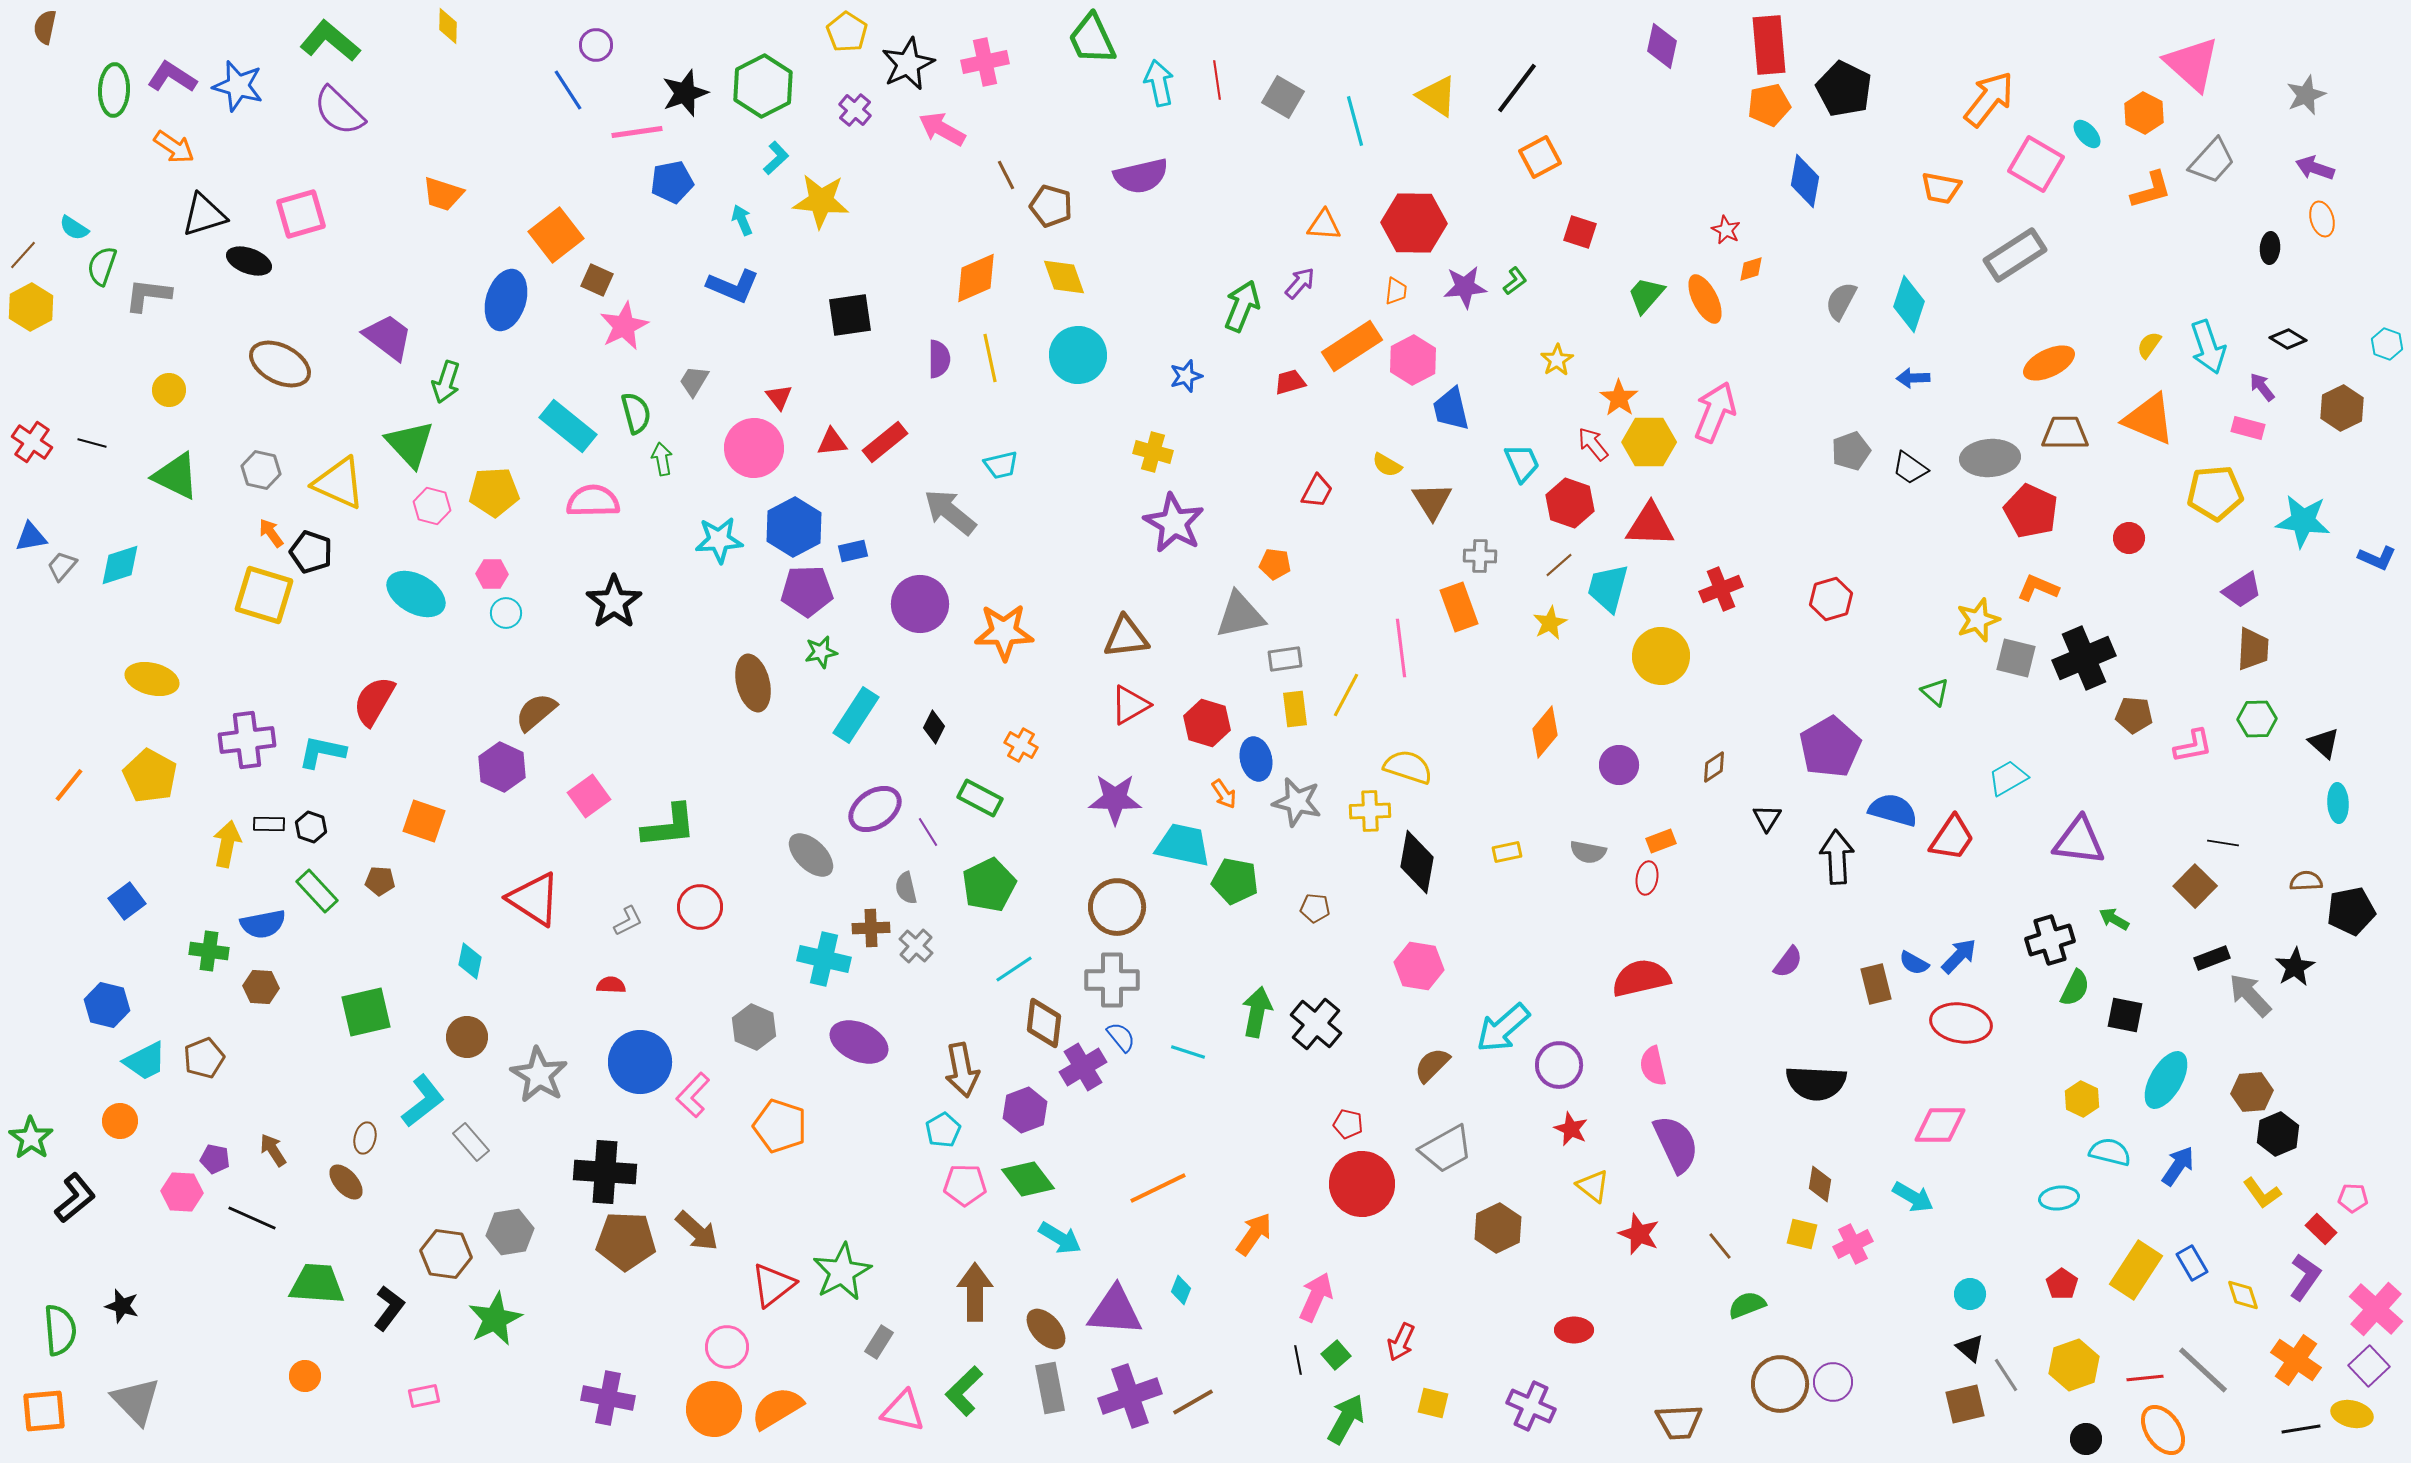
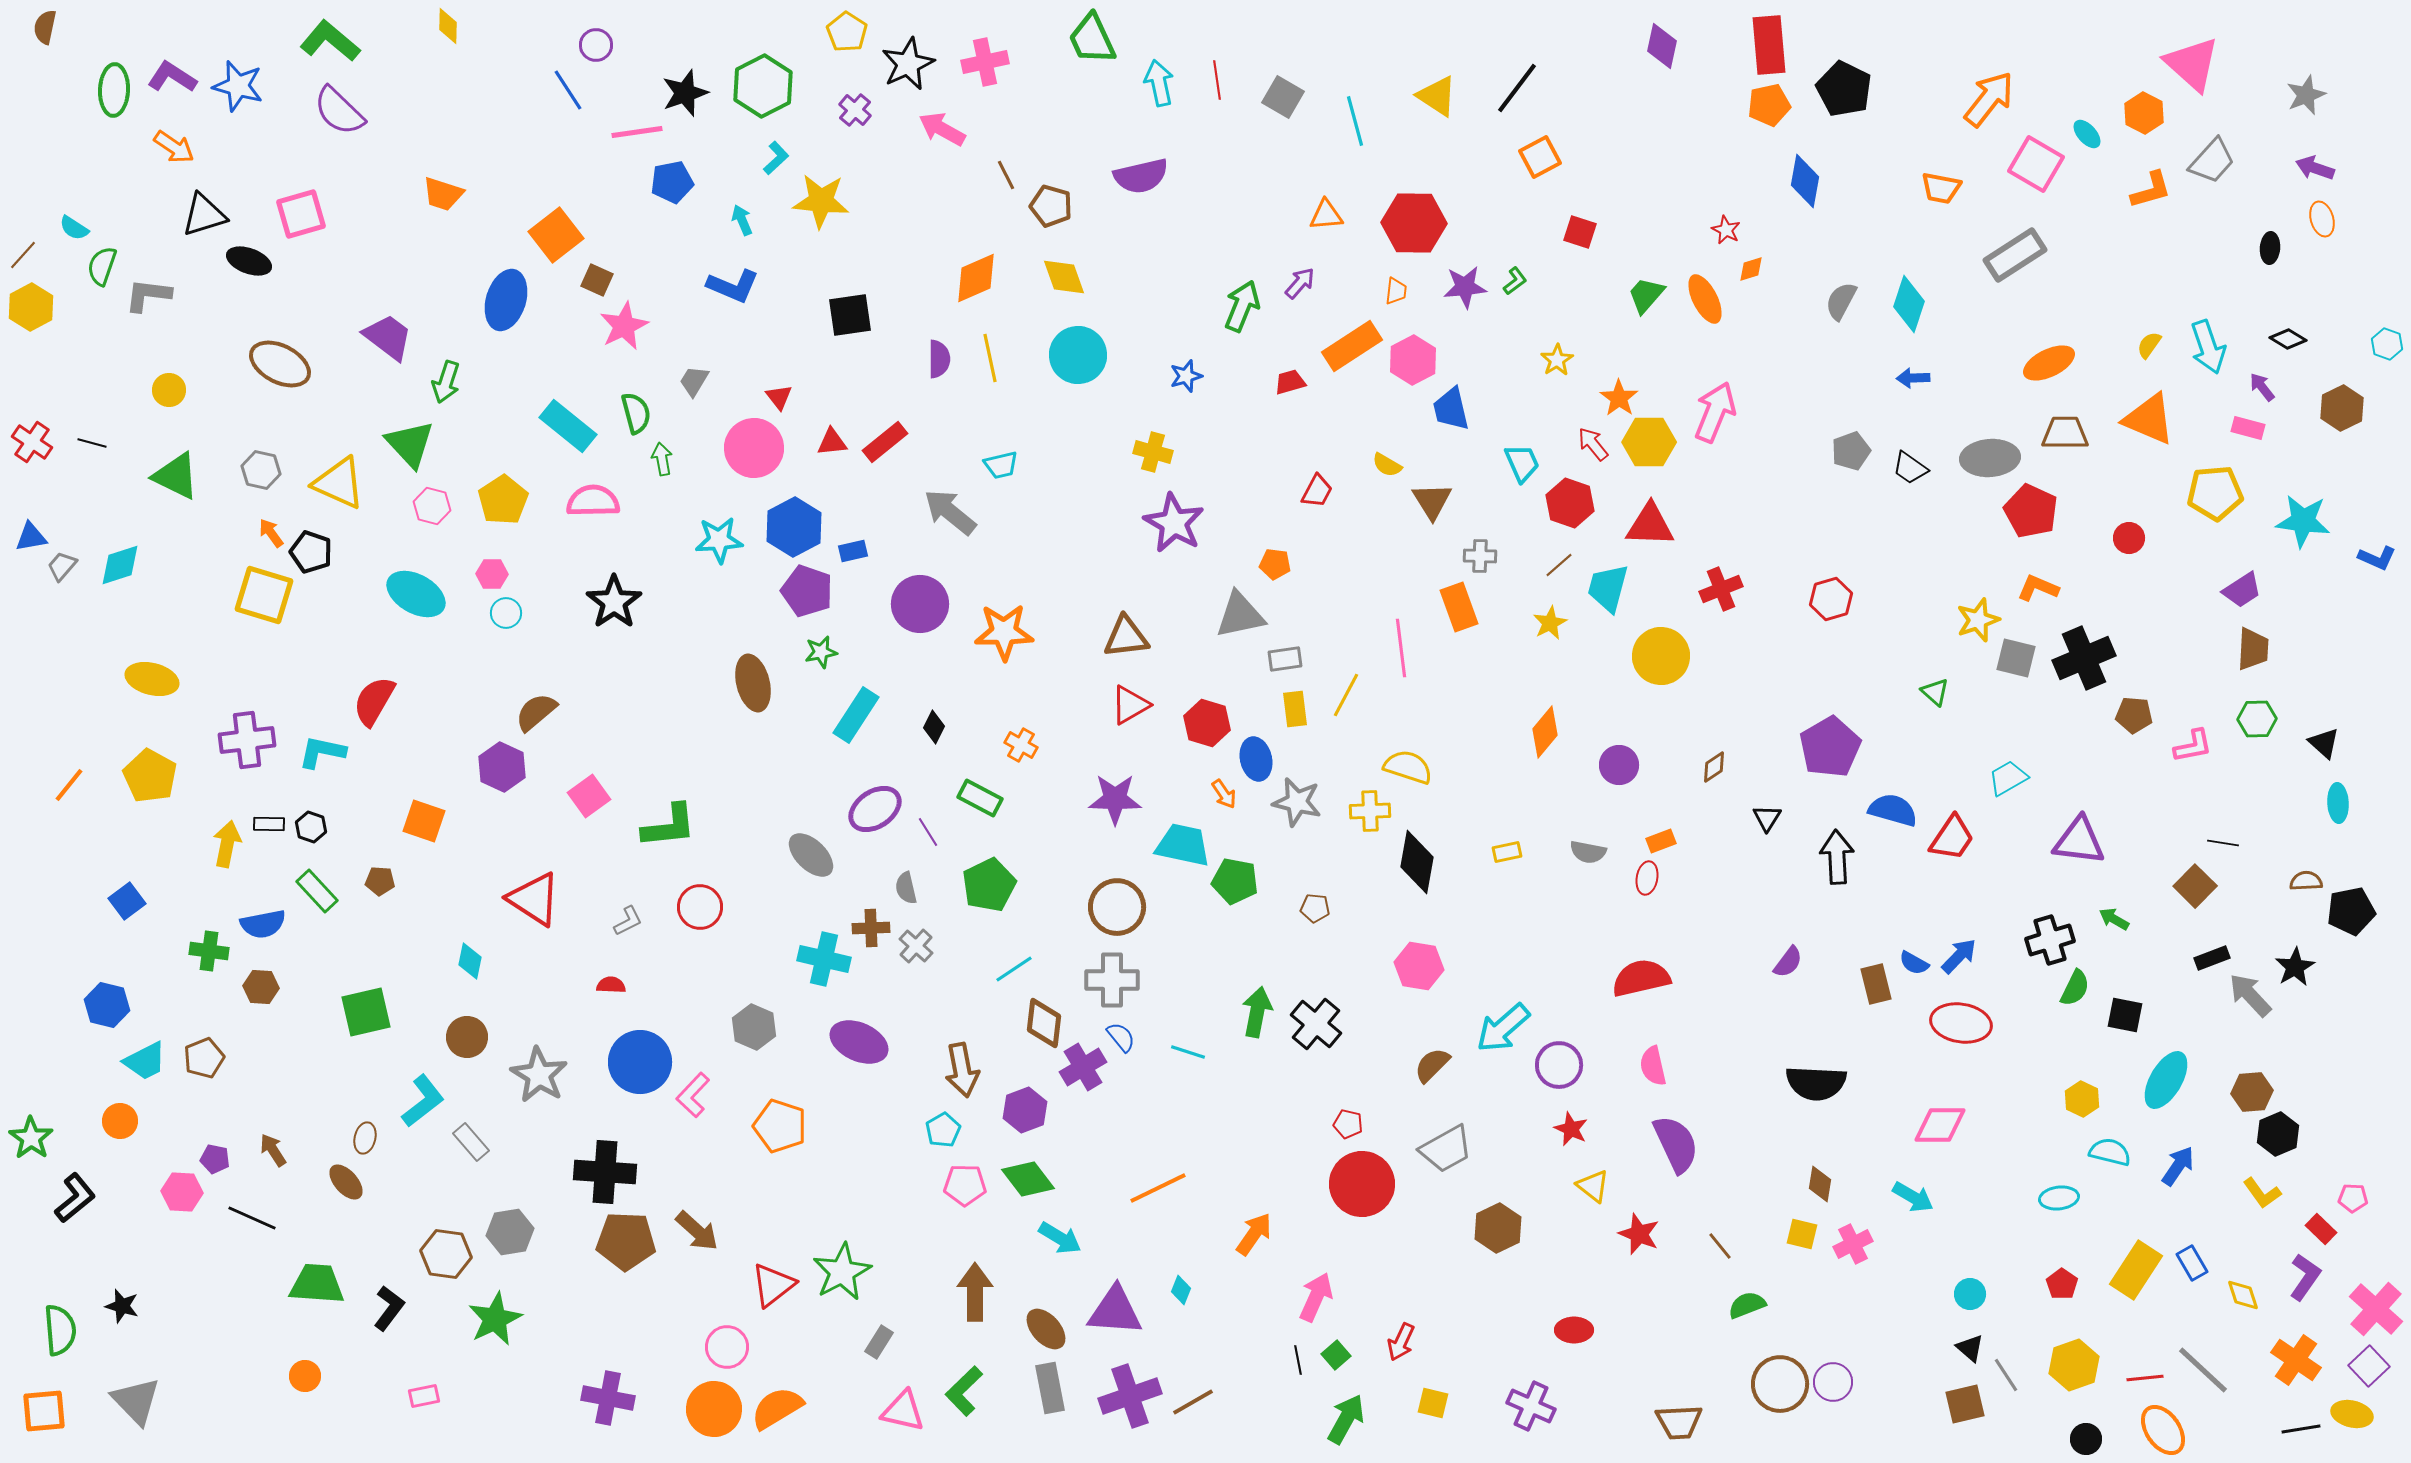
orange triangle at (1324, 225): moved 2 px right, 10 px up; rotated 9 degrees counterclockwise
yellow pentagon at (494, 492): moved 9 px right, 8 px down; rotated 30 degrees counterclockwise
purple pentagon at (807, 591): rotated 21 degrees clockwise
